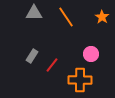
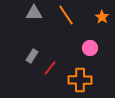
orange line: moved 2 px up
pink circle: moved 1 px left, 6 px up
red line: moved 2 px left, 3 px down
